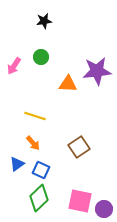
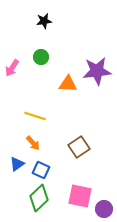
pink arrow: moved 2 px left, 2 px down
pink square: moved 5 px up
